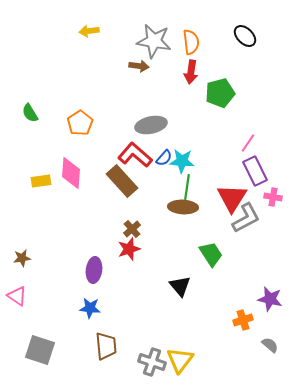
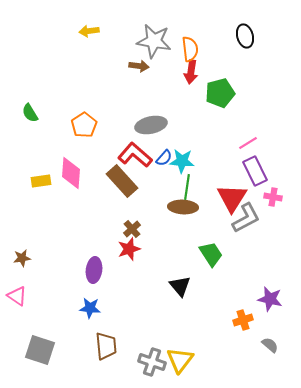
black ellipse: rotated 30 degrees clockwise
orange semicircle: moved 1 px left, 7 px down
orange pentagon: moved 4 px right, 2 px down
pink line: rotated 24 degrees clockwise
